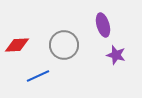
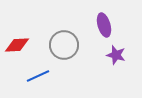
purple ellipse: moved 1 px right
